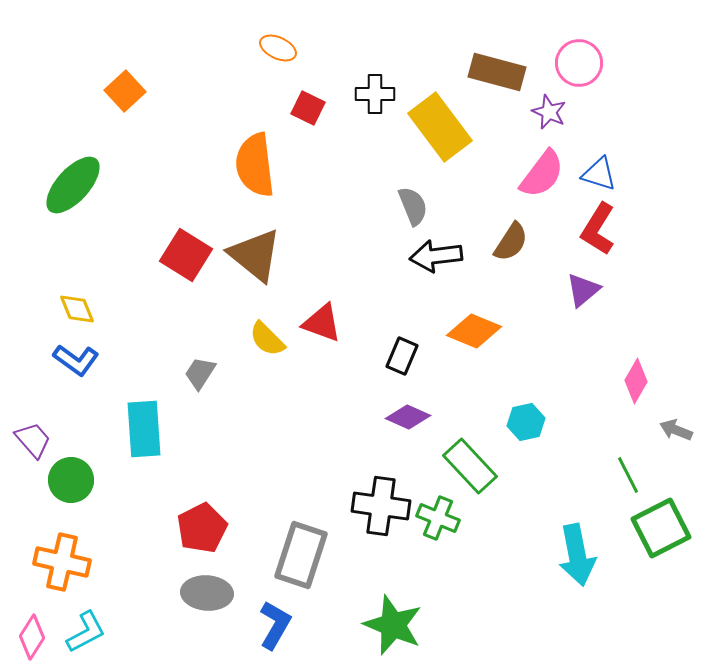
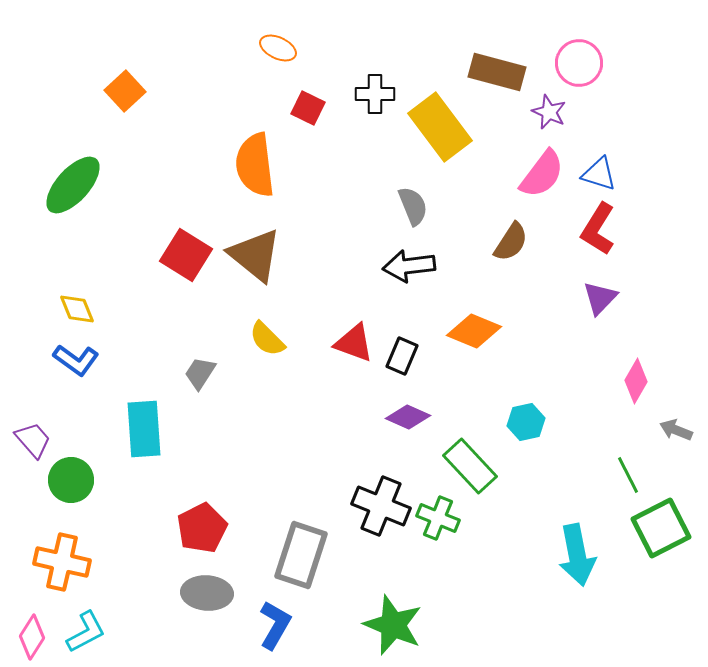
black arrow at (436, 256): moved 27 px left, 10 px down
purple triangle at (583, 290): moved 17 px right, 8 px down; rotated 6 degrees counterclockwise
red triangle at (322, 323): moved 32 px right, 20 px down
black cross at (381, 506): rotated 14 degrees clockwise
